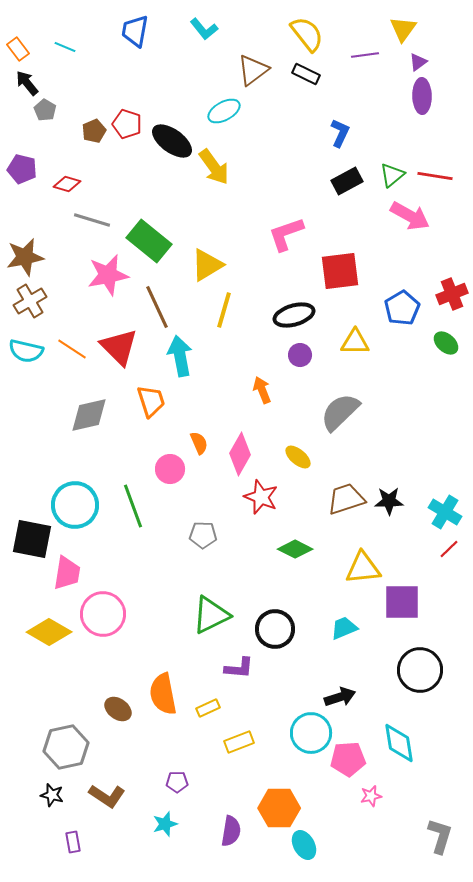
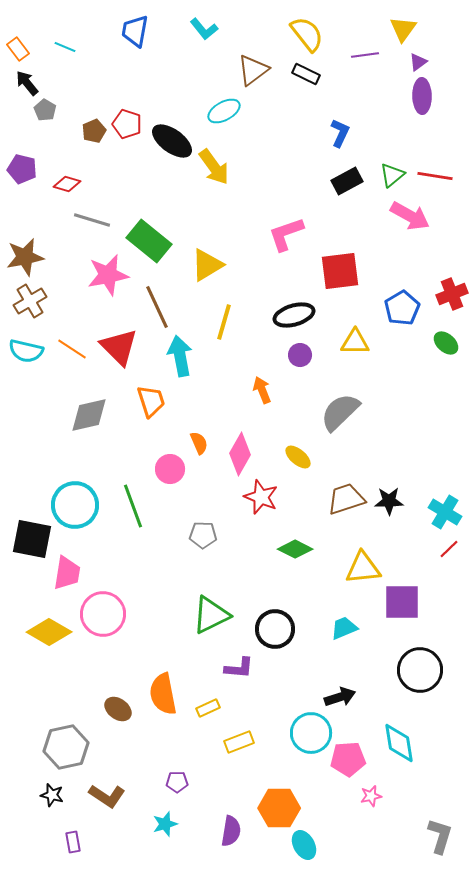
yellow line at (224, 310): moved 12 px down
